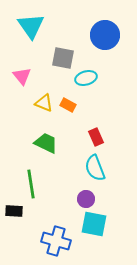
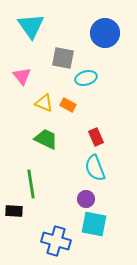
blue circle: moved 2 px up
green trapezoid: moved 4 px up
